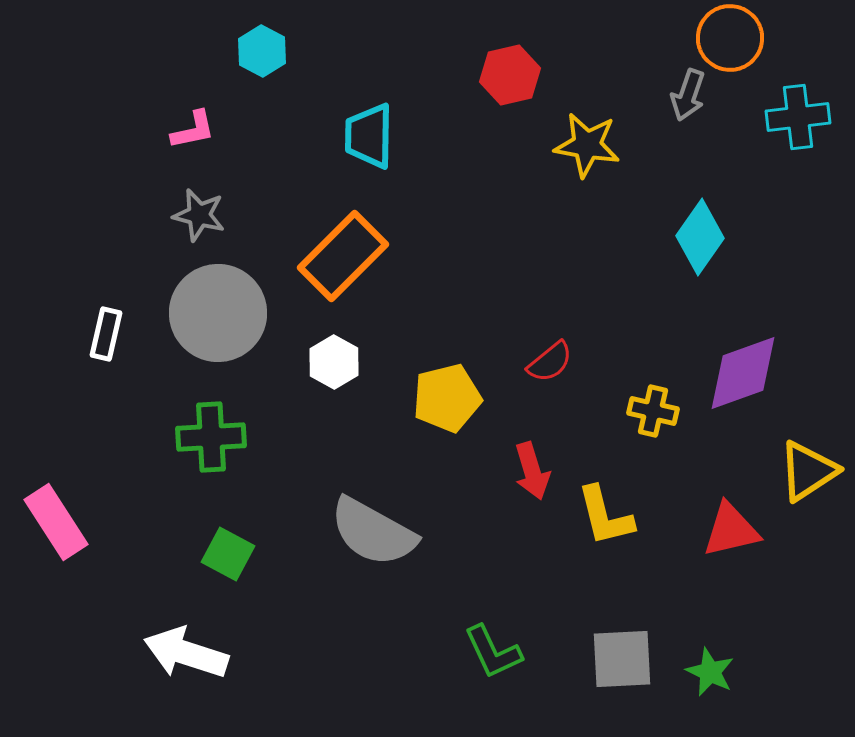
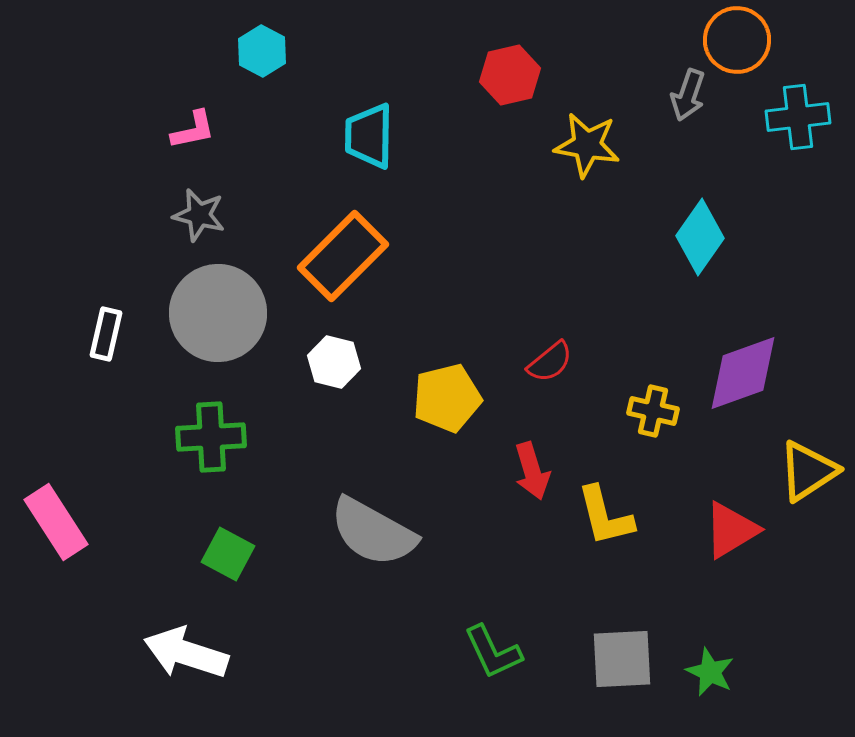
orange circle: moved 7 px right, 2 px down
white hexagon: rotated 15 degrees counterclockwise
red triangle: rotated 18 degrees counterclockwise
